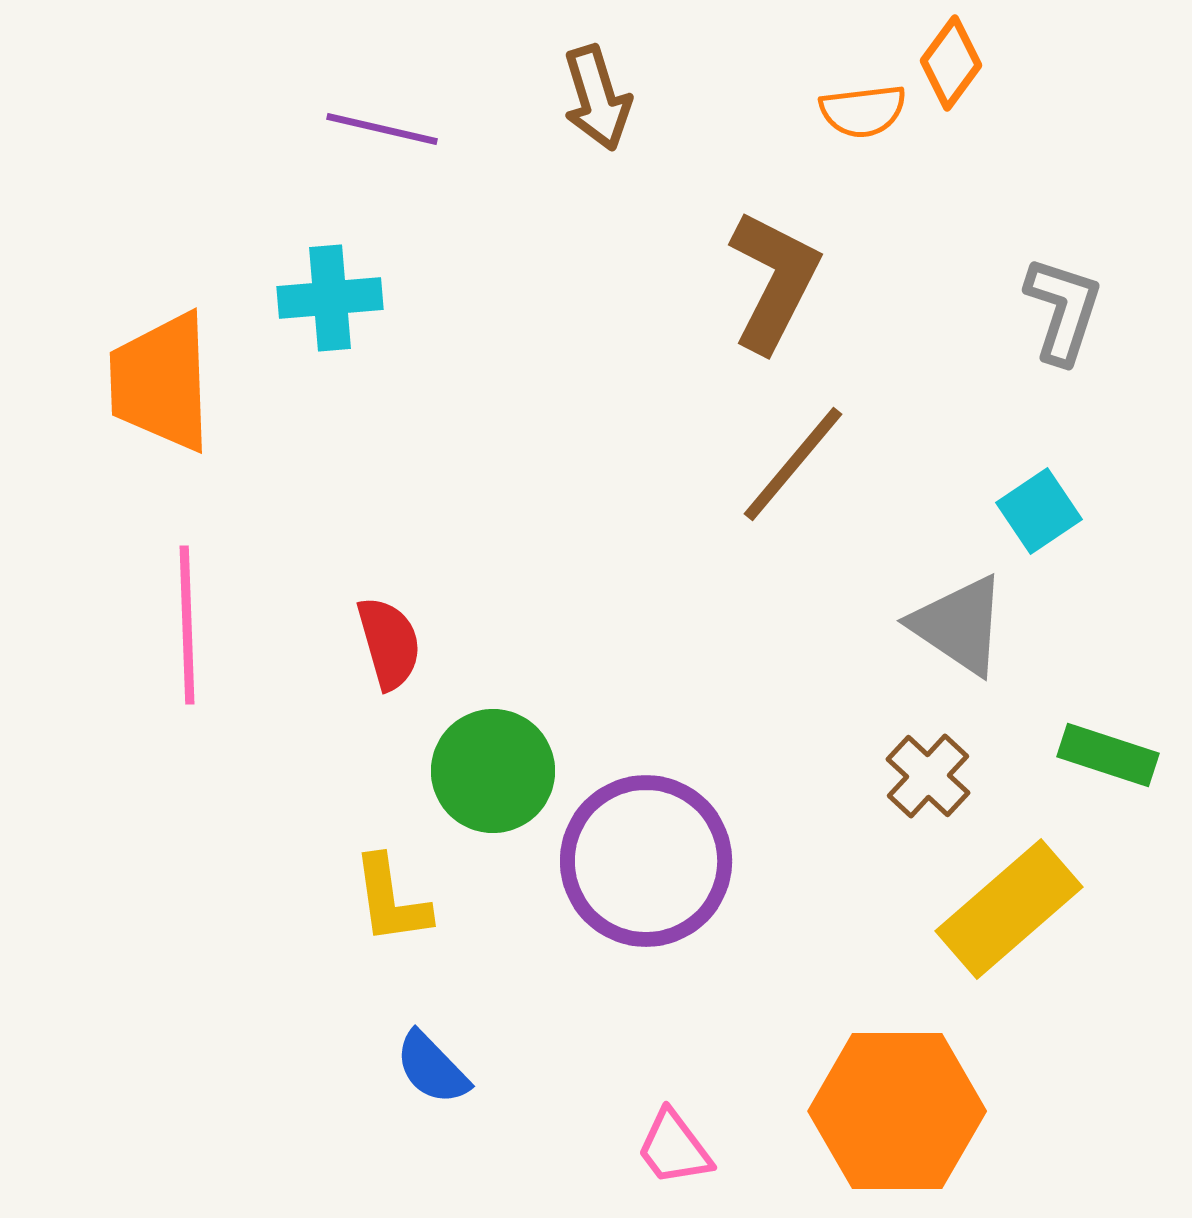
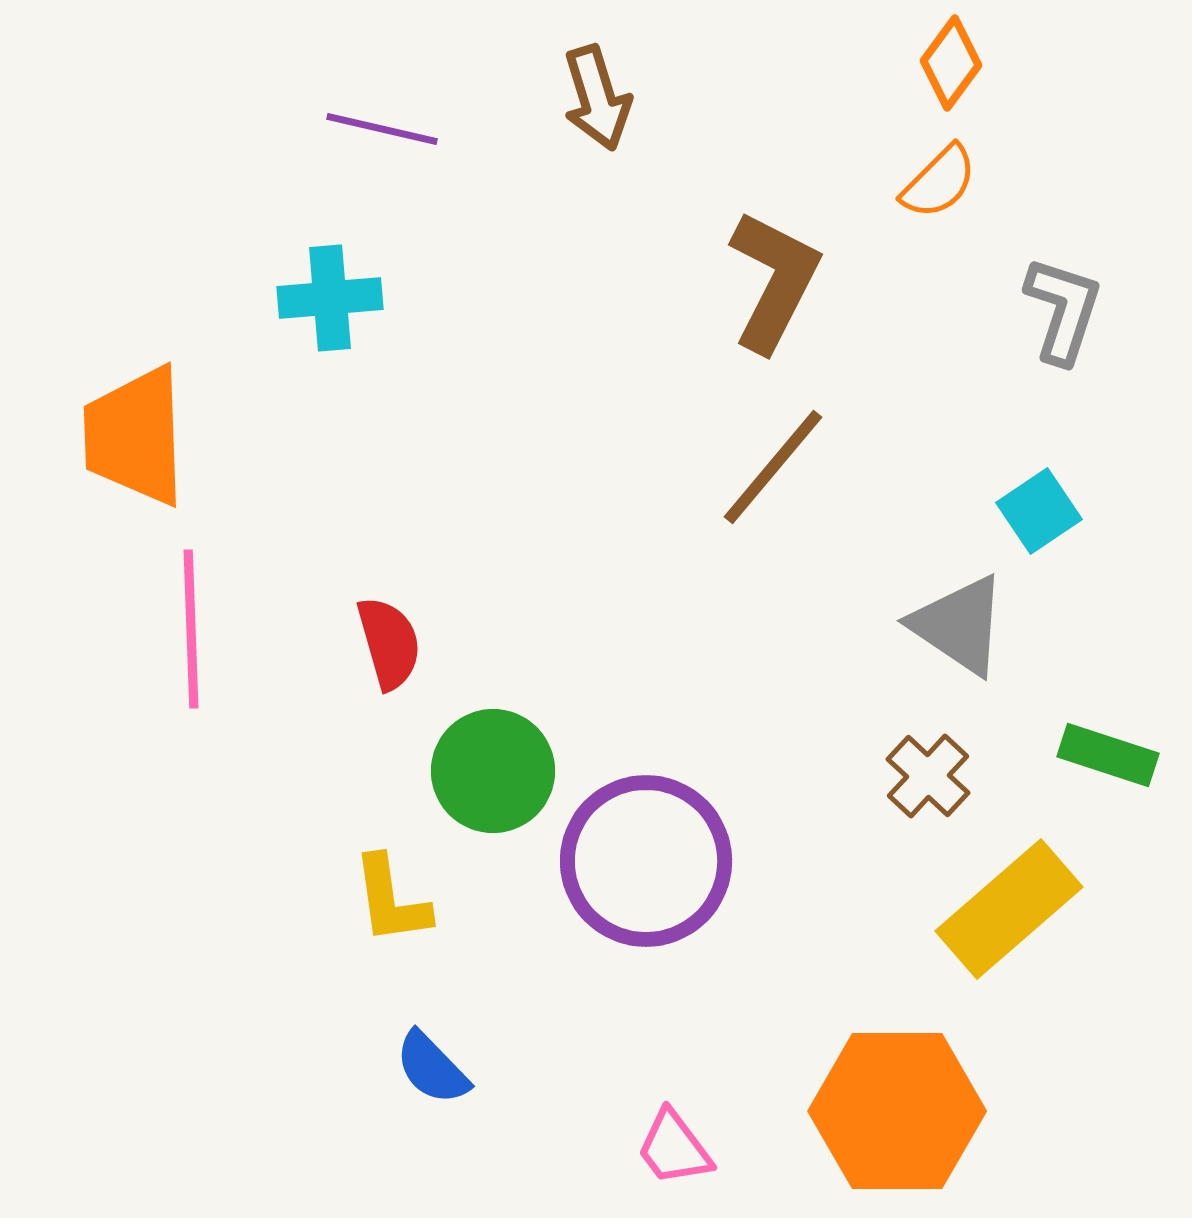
orange semicircle: moved 76 px right, 71 px down; rotated 38 degrees counterclockwise
orange trapezoid: moved 26 px left, 54 px down
brown line: moved 20 px left, 3 px down
pink line: moved 4 px right, 4 px down
